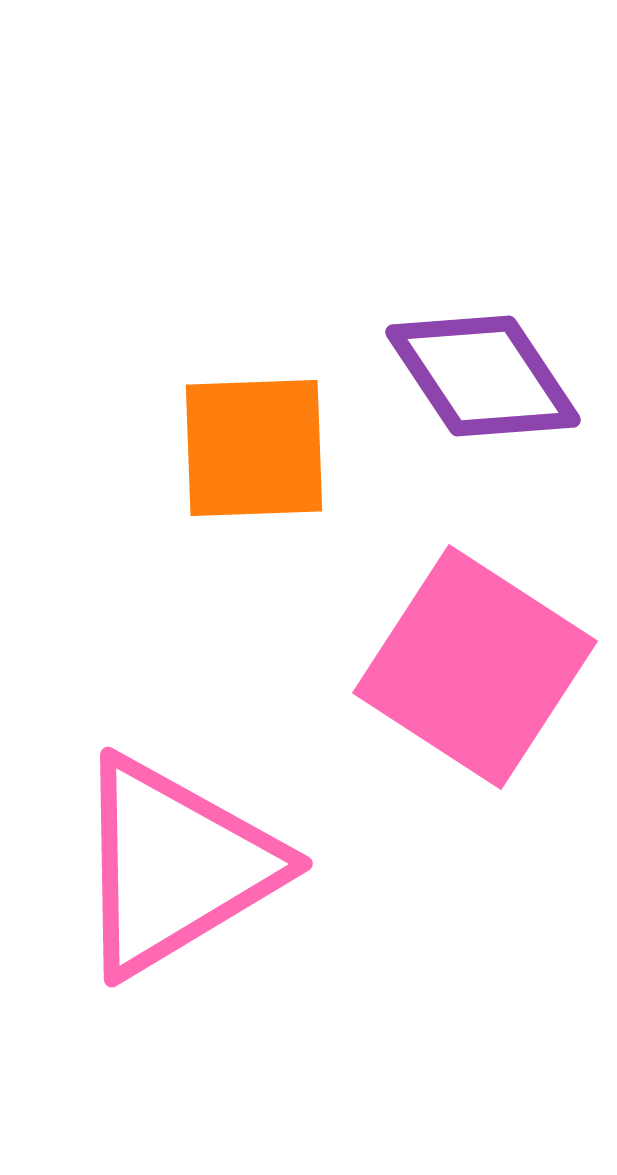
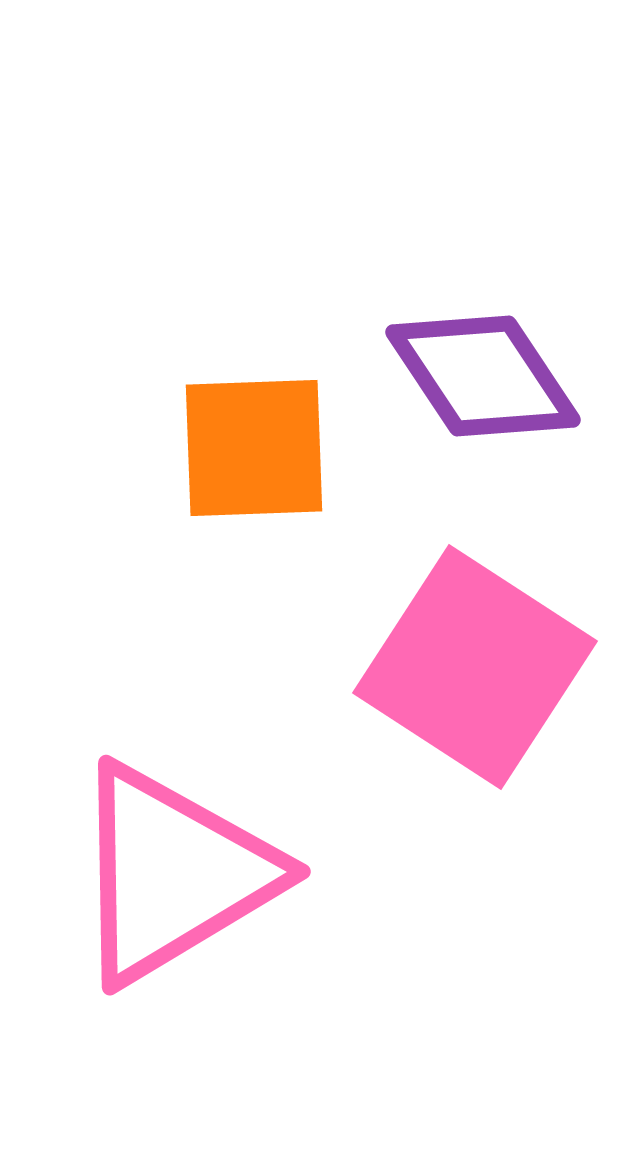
pink triangle: moved 2 px left, 8 px down
